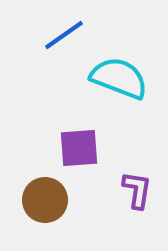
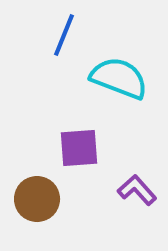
blue line: rotated 33 degrees counterclockwise
purple L-shape: rotated 51 degrees counterclockwise
brown circle: moved 8 px left, 1 px up
